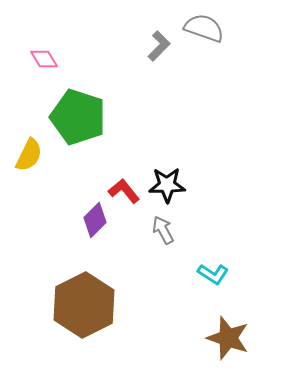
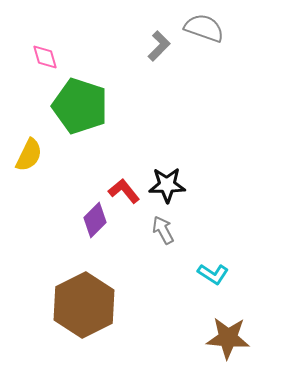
pink diamond: moved 1 px right, 2 px up; rotated 16 degrees clockwise
green pentagon: moved 2 px right, 11 px up
brown star: rotated 15 degrees counterclockwise
